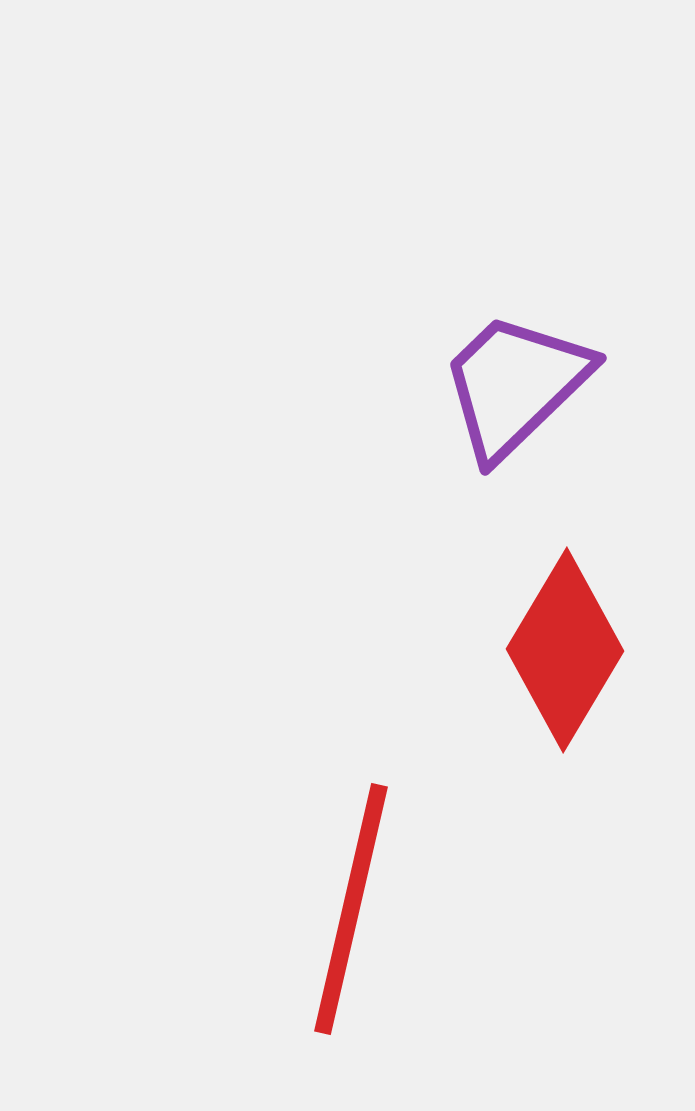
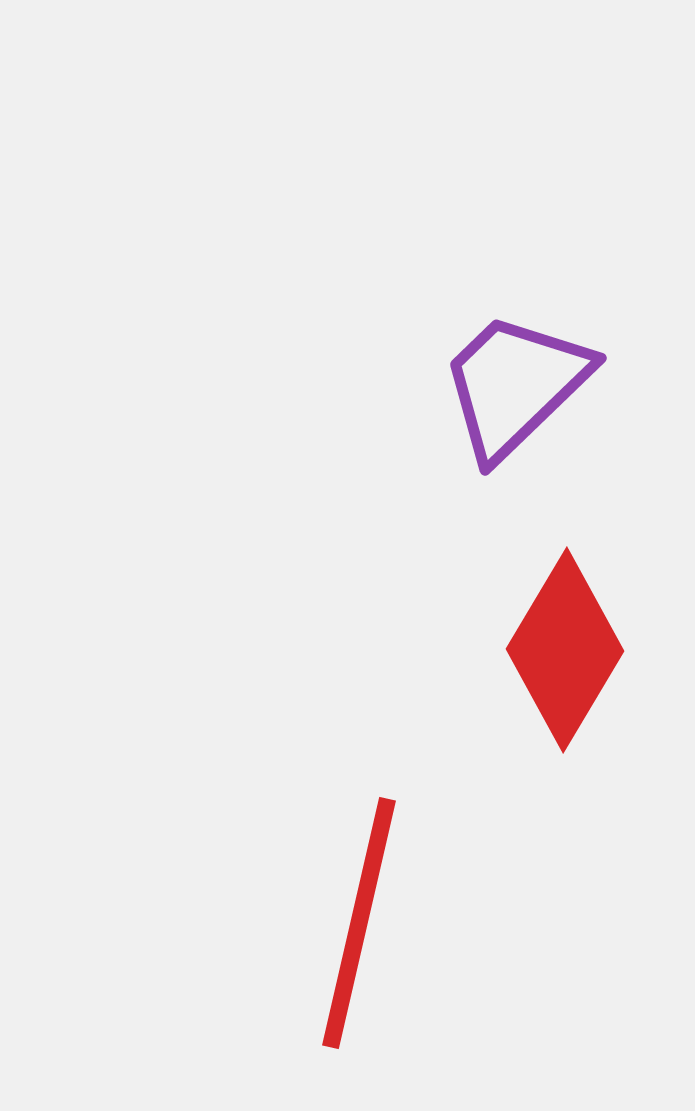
red line: moved 8 px right, 14 px down
